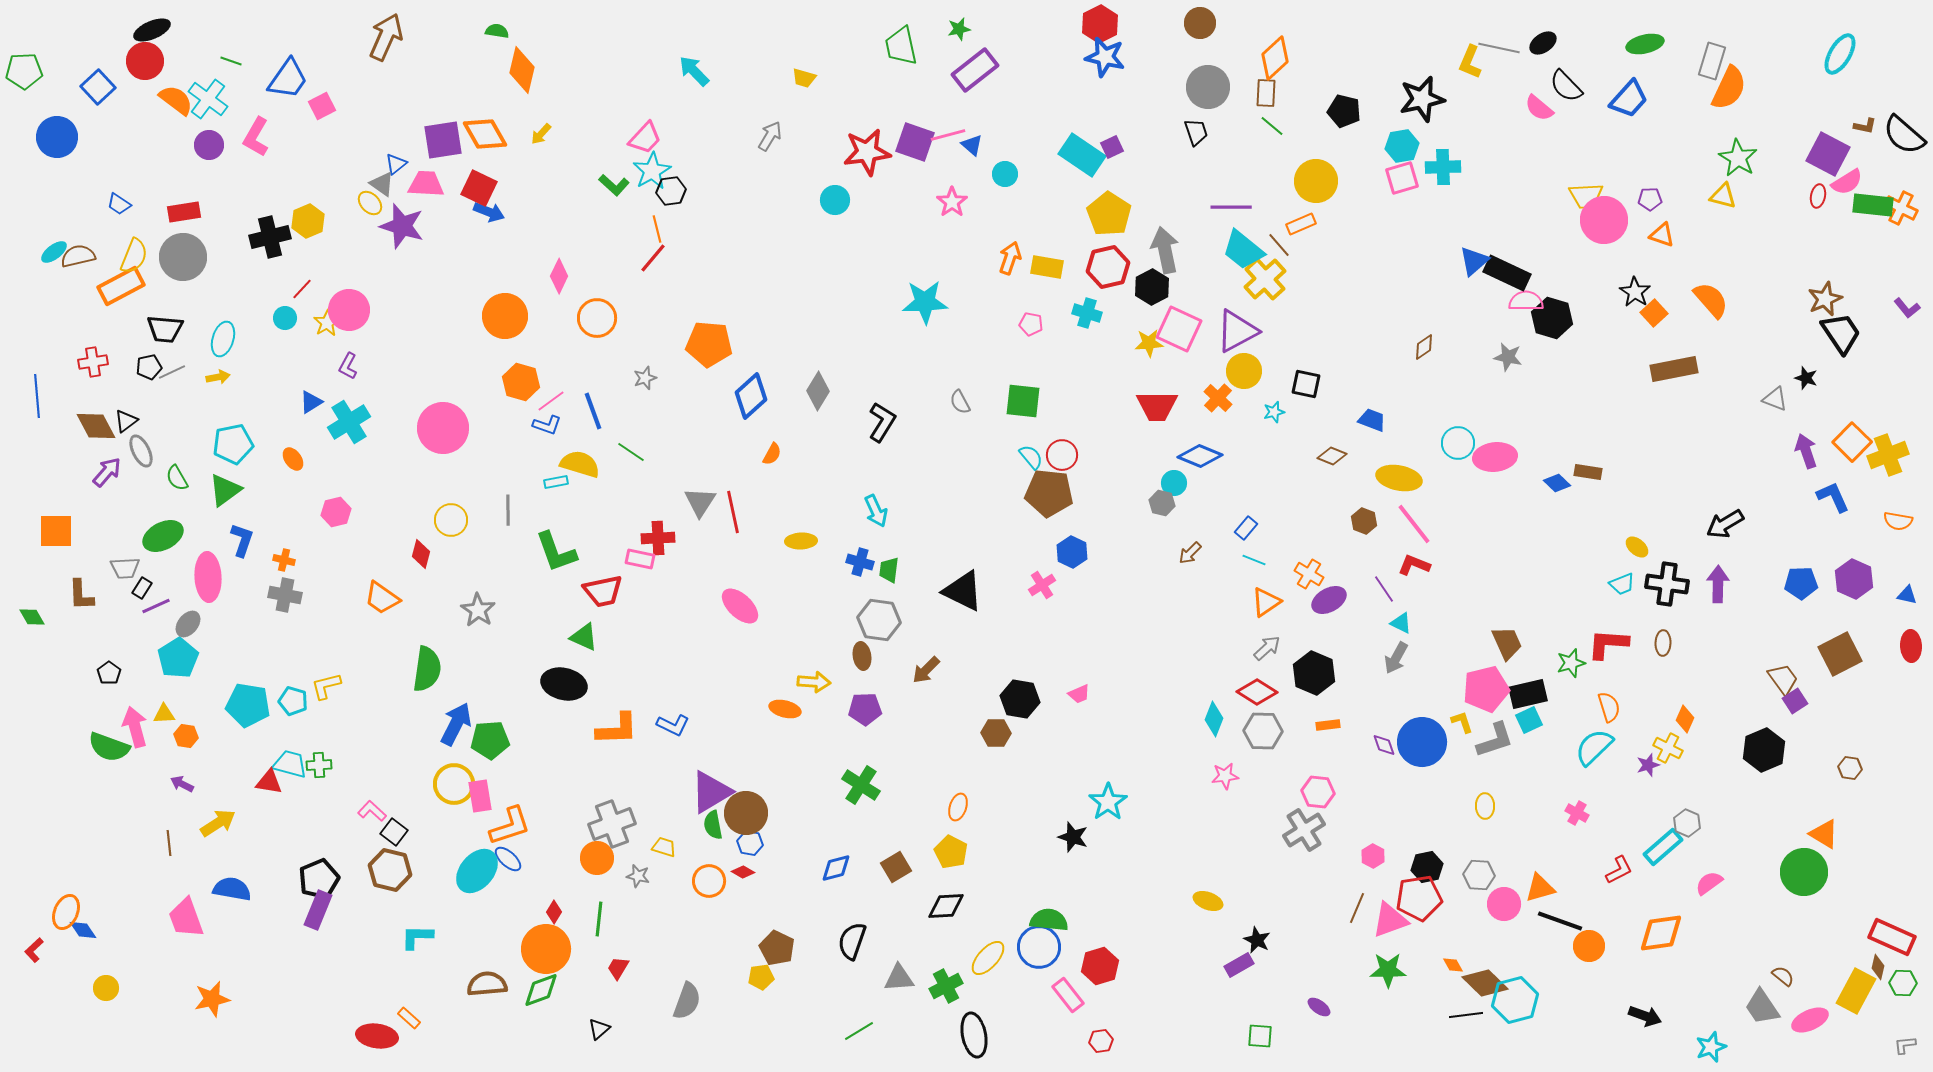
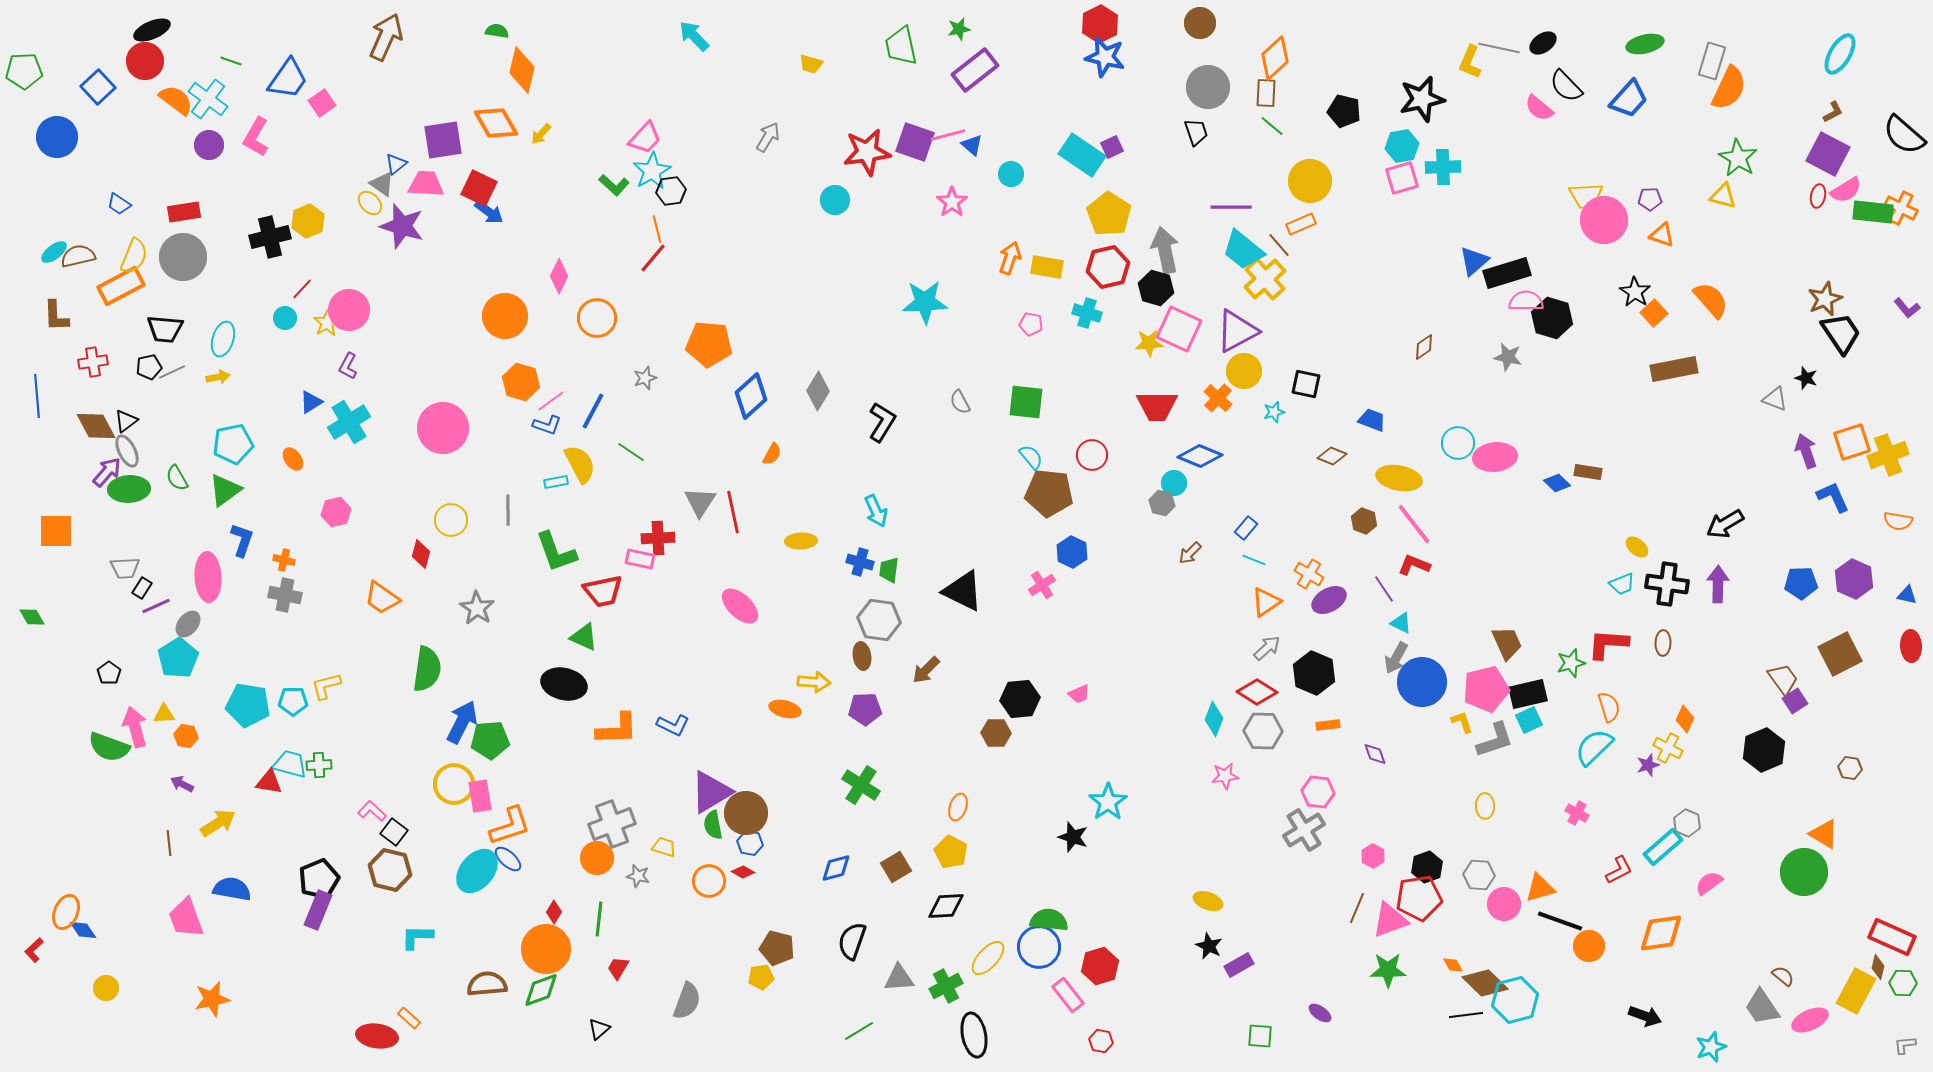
cyan arrow at (694, 71): moved 35 px up
yellow trapezoid at (804, 78): moved 7 px right, 14 px up
pink square at (322, 106): moved 3 px up; rotated 8 degrees counterclockwise
brown L-shape at (1865, 126): moved 32 px left, 14 px up; rotated 40 degrees counterclockwise
orange diamond at (485, 134): moved 11 px right, 11 px up
gray arrow at (770, 136): moved 2 px left, 1 px down
cyan circle at (1005, 174): moved 6 px right
yellow circle at (1316, 181): moved 6 px left
pink semicircle at (1847, 182): moved 1 px left, 8 px down
green rectangle at (1873, 205): moved 7 px down
blue arrow at (489, 212): rotated 16 degrees clockwise
black rectangle at (1507, 273): rotated 42 degrees counterclockwise
black hexagon at (1152, 287): moved 4 px right, 1 px down; rotated 16 degrees counterclockwise
green square at (1023, 401): moved 3 px right, 1 px down
blue line at (593, 411): rotated 48 degrees clockwise
orange square at (1852, 442): rotated 27 degrees clockwise
gray ellipse at (141, 451): moved 14 px left
red circle at (1062, 455): moved 30 px right
yellow semicircle at (580, 464): rotated 45 degrees clockwise
green ellipse at (163, 536): moved 34 px left, 47 px up; rotated 24 degrees clockwise
brown L-shape at (81, 595): moved 25 px left, 279 px up
gray star at (478, 610): moved 1 px left, 2 px up
black hexagon at (1020, 699): rotated 15 degrees counterclockwise
cyan pentagon at (293, 701): rotated 16 degrees counterclockwise
blue arrow at (456, 724): moved 6 px right, 2 px up
blue circle at (1422, 742): moved 60 px up
purple diamond at (1384, 745): moved 9 px left, 9 px down
black hexagon at (1427, 867): rotated 8 degrees counterclockwise
black star at (1257, 940): moved 48 px left, 6 px down
brown pentagon at (777, 948): rotated 12 degrees counterclockwise
purple ellipse at (1319, 1007): moved 1 px right, 6 px down
red hexagon at (1101, 1041): rotated 20 degrees clockwise
